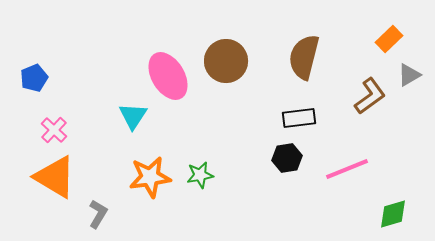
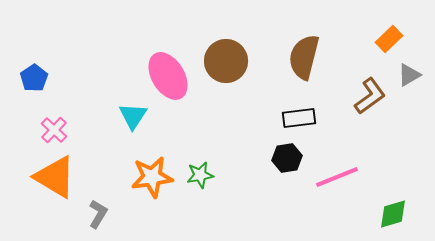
blue pentagon: rotated 12 degrees counterclockwise
pink line: moved 10 px left, 8 px down
orange star: moved 2 px right
